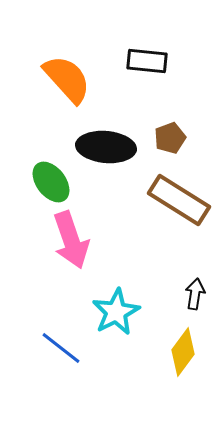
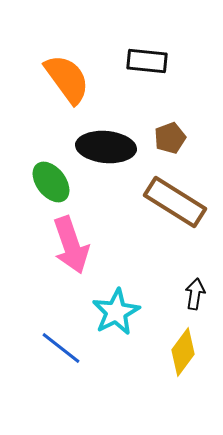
orange semicircle: rotated 6 degrees clockwise
brown rectangle: moved 4 px left, 2 px down
pink arrow: moved 5 px down
